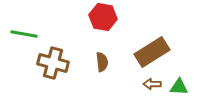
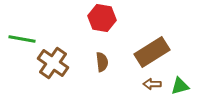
red hexagon: moved 1 px left, 1 px down
green line: moved 2 px left, 5 px down
brown cross: rotated 20 degrees clockwise
green triangle: moved 1 px right, 1 px up; rotated 18 degrees counterclockwise
